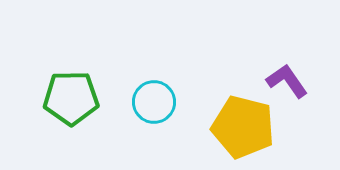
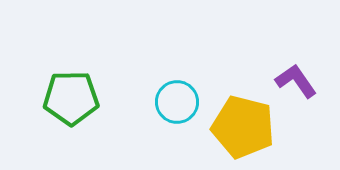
purple L-shape: moved 9 px right
cyan circle: moved 23 px right
